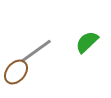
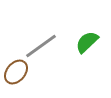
gray line: moved 5 px right, 5 px up
